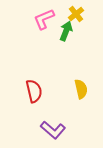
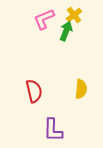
yellow cross: moved 2 px left, 1 px down
yellow semicircle: rotated 18 degrees clockwise
purple L-shape: rotated 50 degrees clockwise
